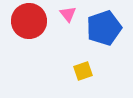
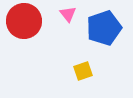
red circle: moved 5 px left
